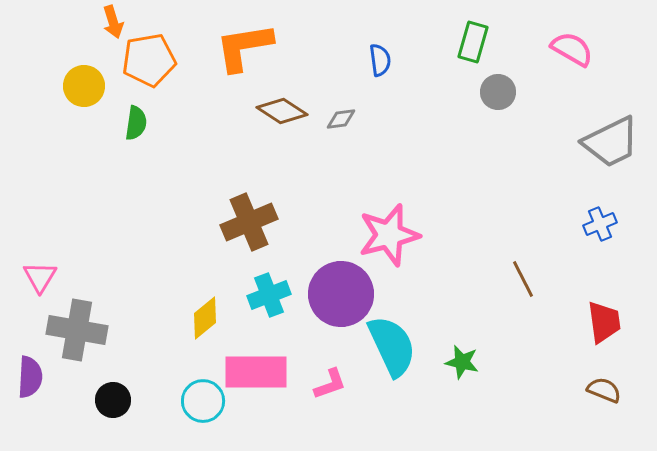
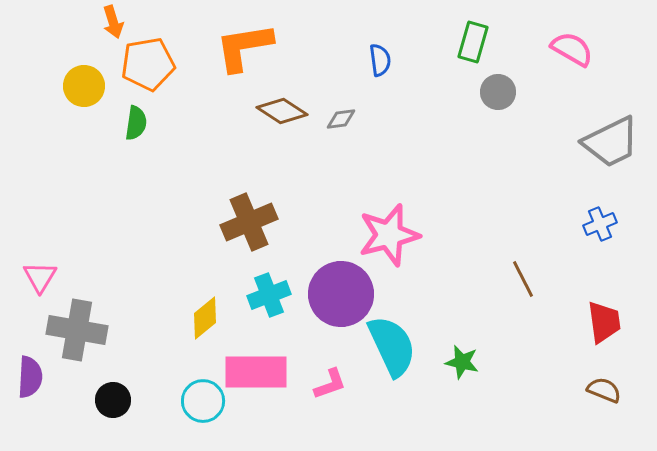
orange pentagon: moved 1 px left, 4 px down
